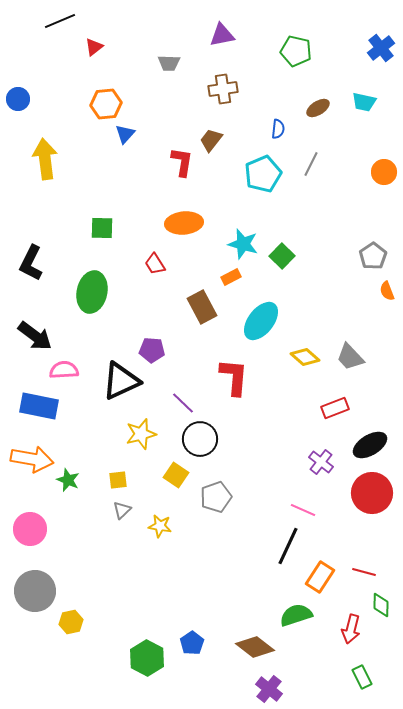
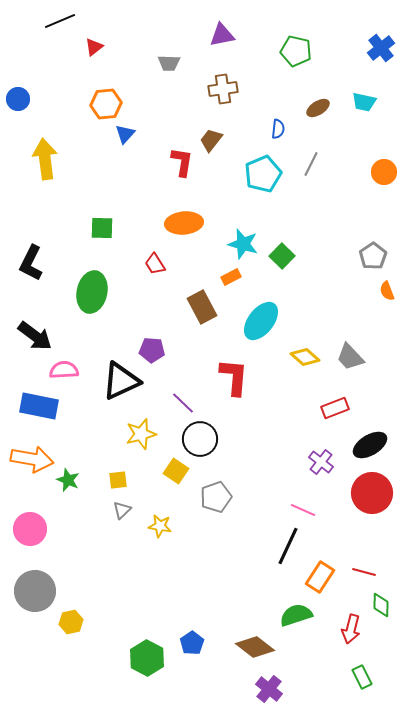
yellow square at (176, 475): moved 4 px up
